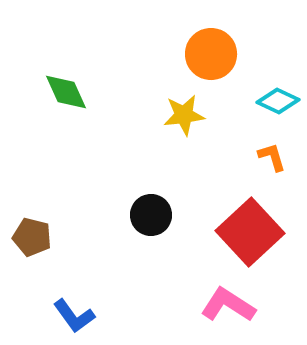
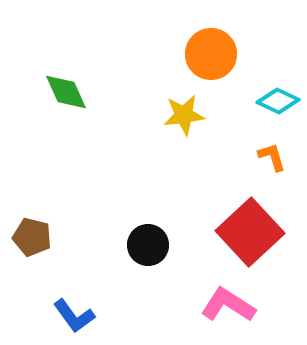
black circle: moved 3 px left, 30 px down
